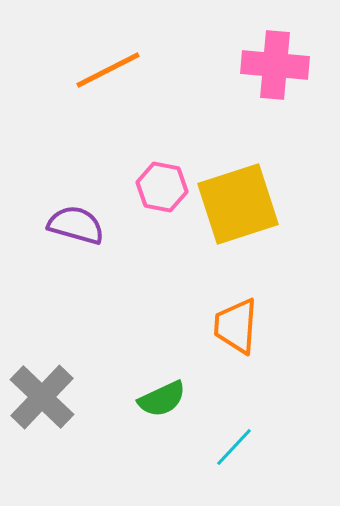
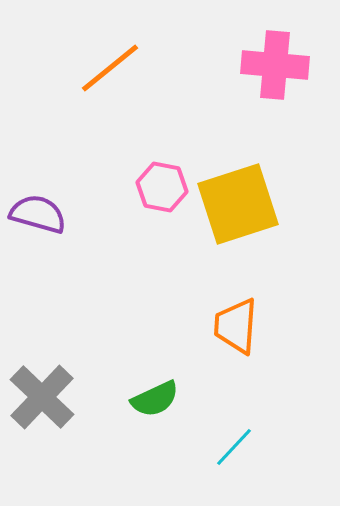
orange line: moved 2 px right, 2 px up; rotated 12 degrees counterclockwise
purple semicircle: moved 38 px left, 11 px up
green semicircle: moved 7 px left
